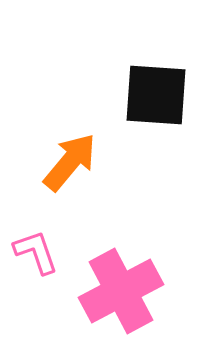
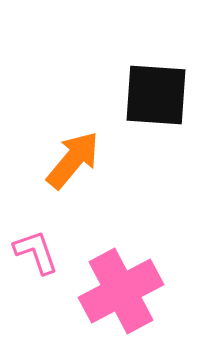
orange arrow: moved 3 px right, 2 px up
